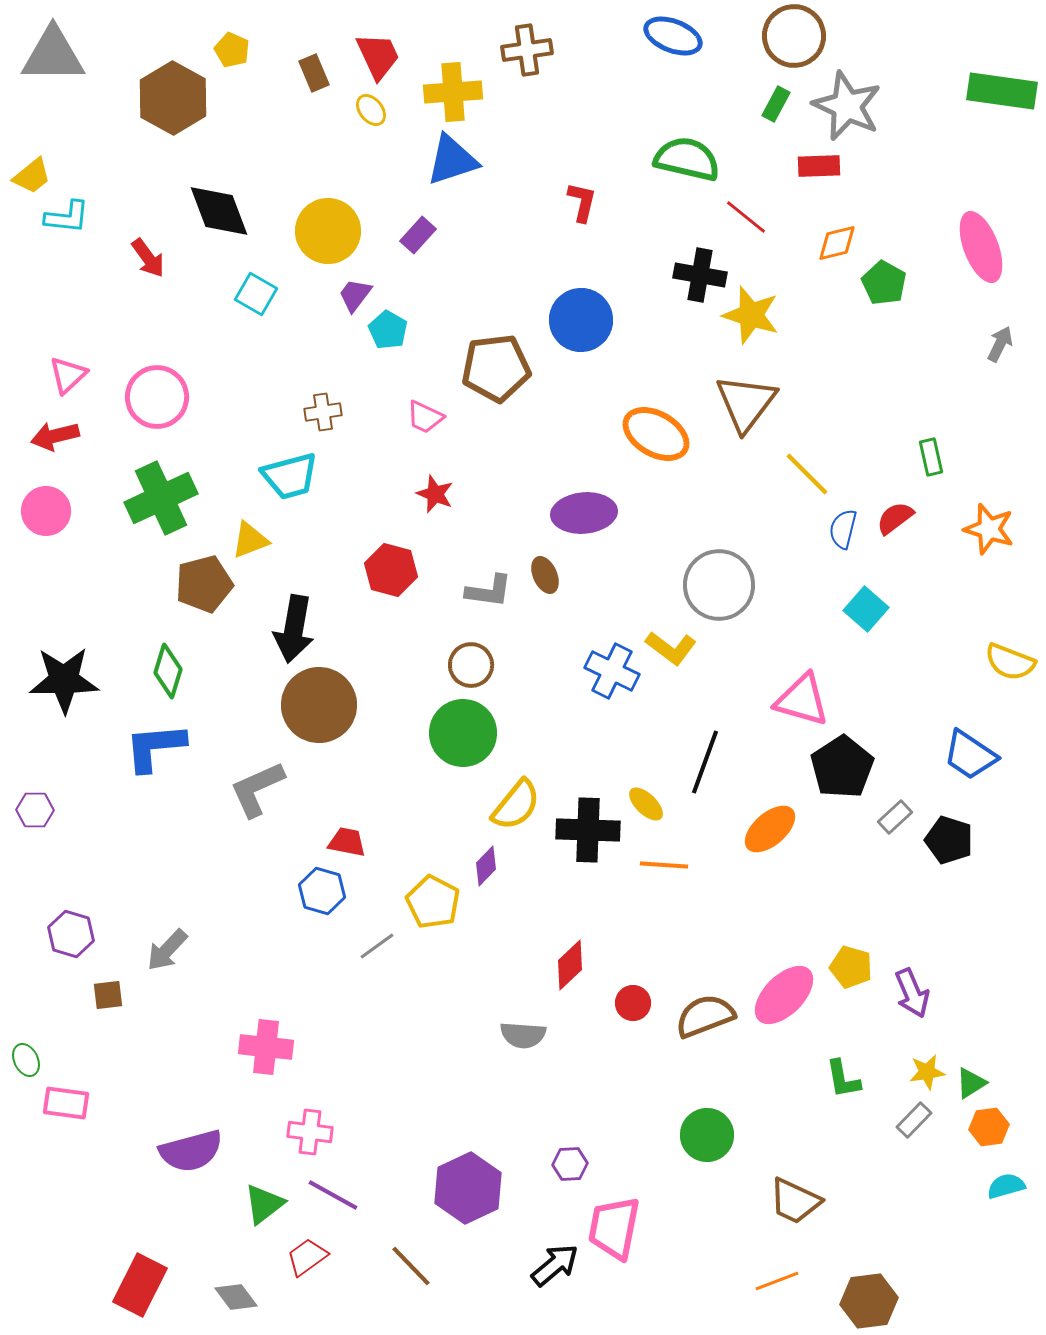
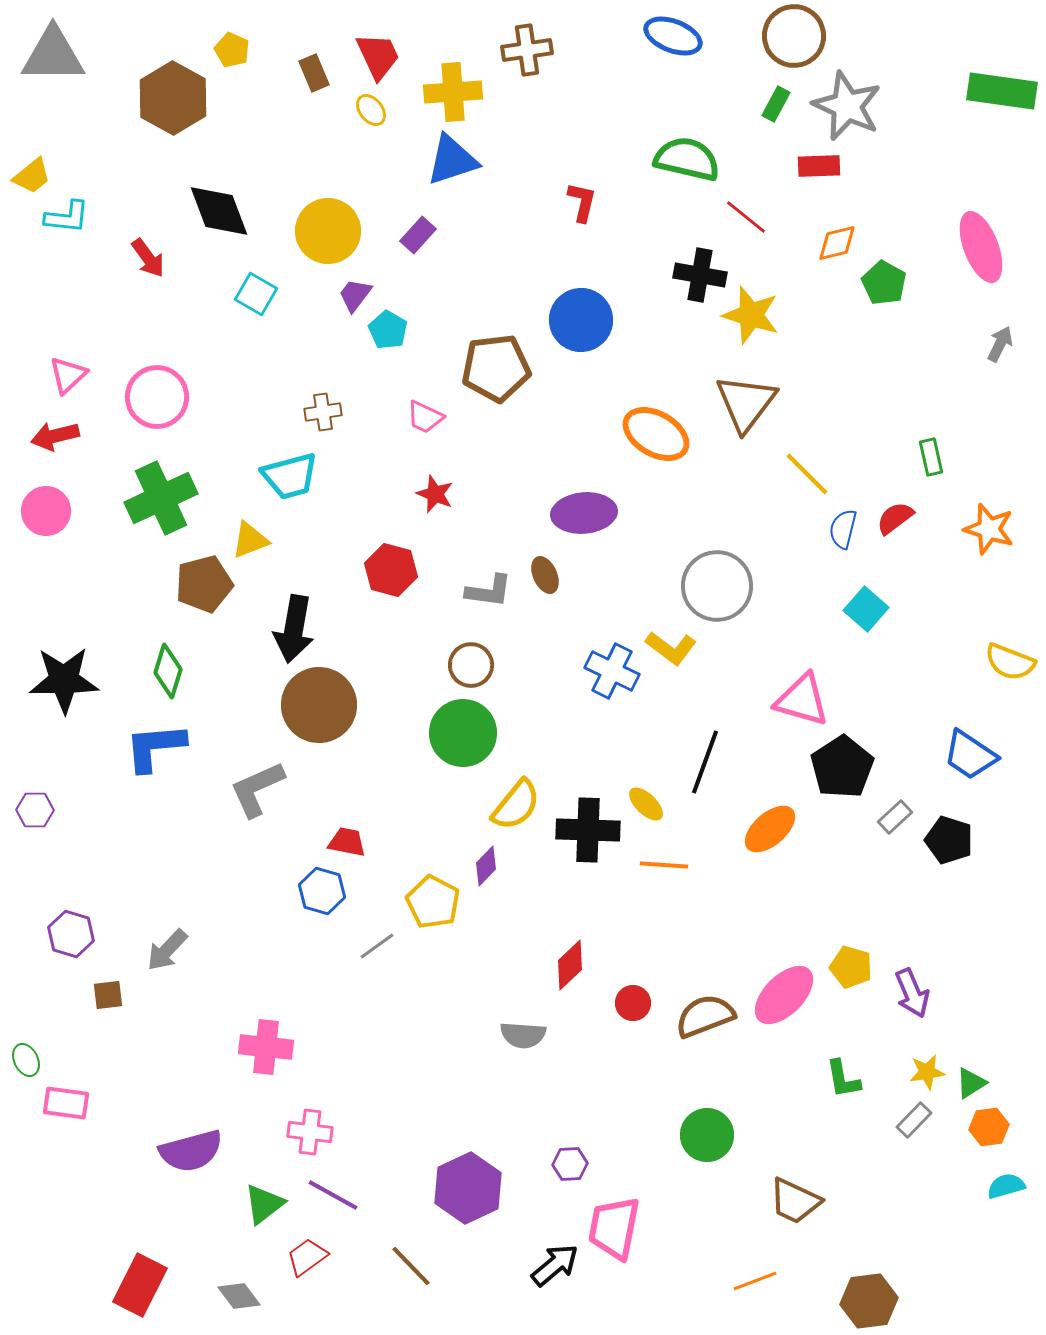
gray circle at (719, 585): moved 2 px left, 1 px down
orange line at (777, 1281): moved 22 px left
gray diamond at (236, 1297): moved 3 px right, 1 px up
